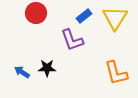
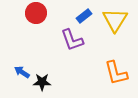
yellow triangle: moved 2 px down
black star: moved 5 px left, 14 px down
